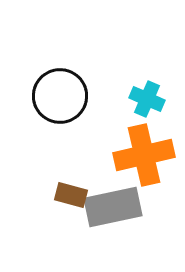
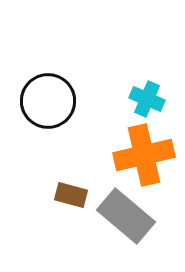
black circle: moved 12 px left, 5 px down
gray rectangle: moved 13 px right, 9 px down; rotated 52 degrees clockwise
